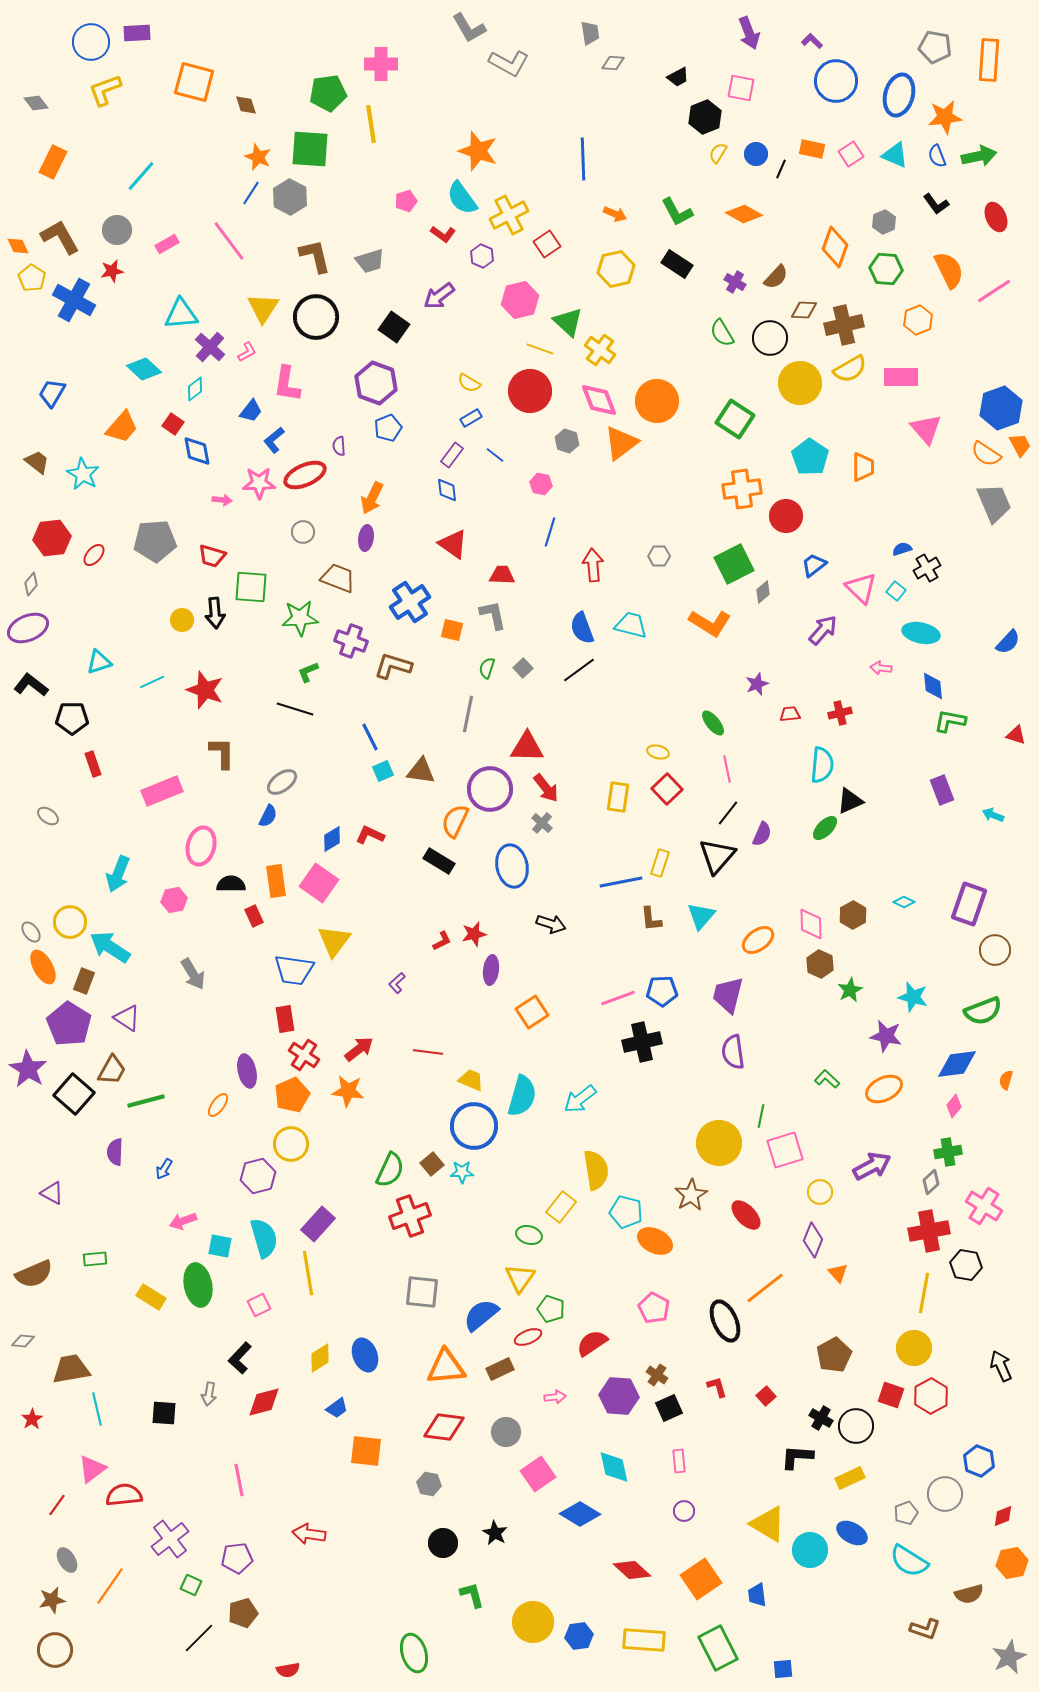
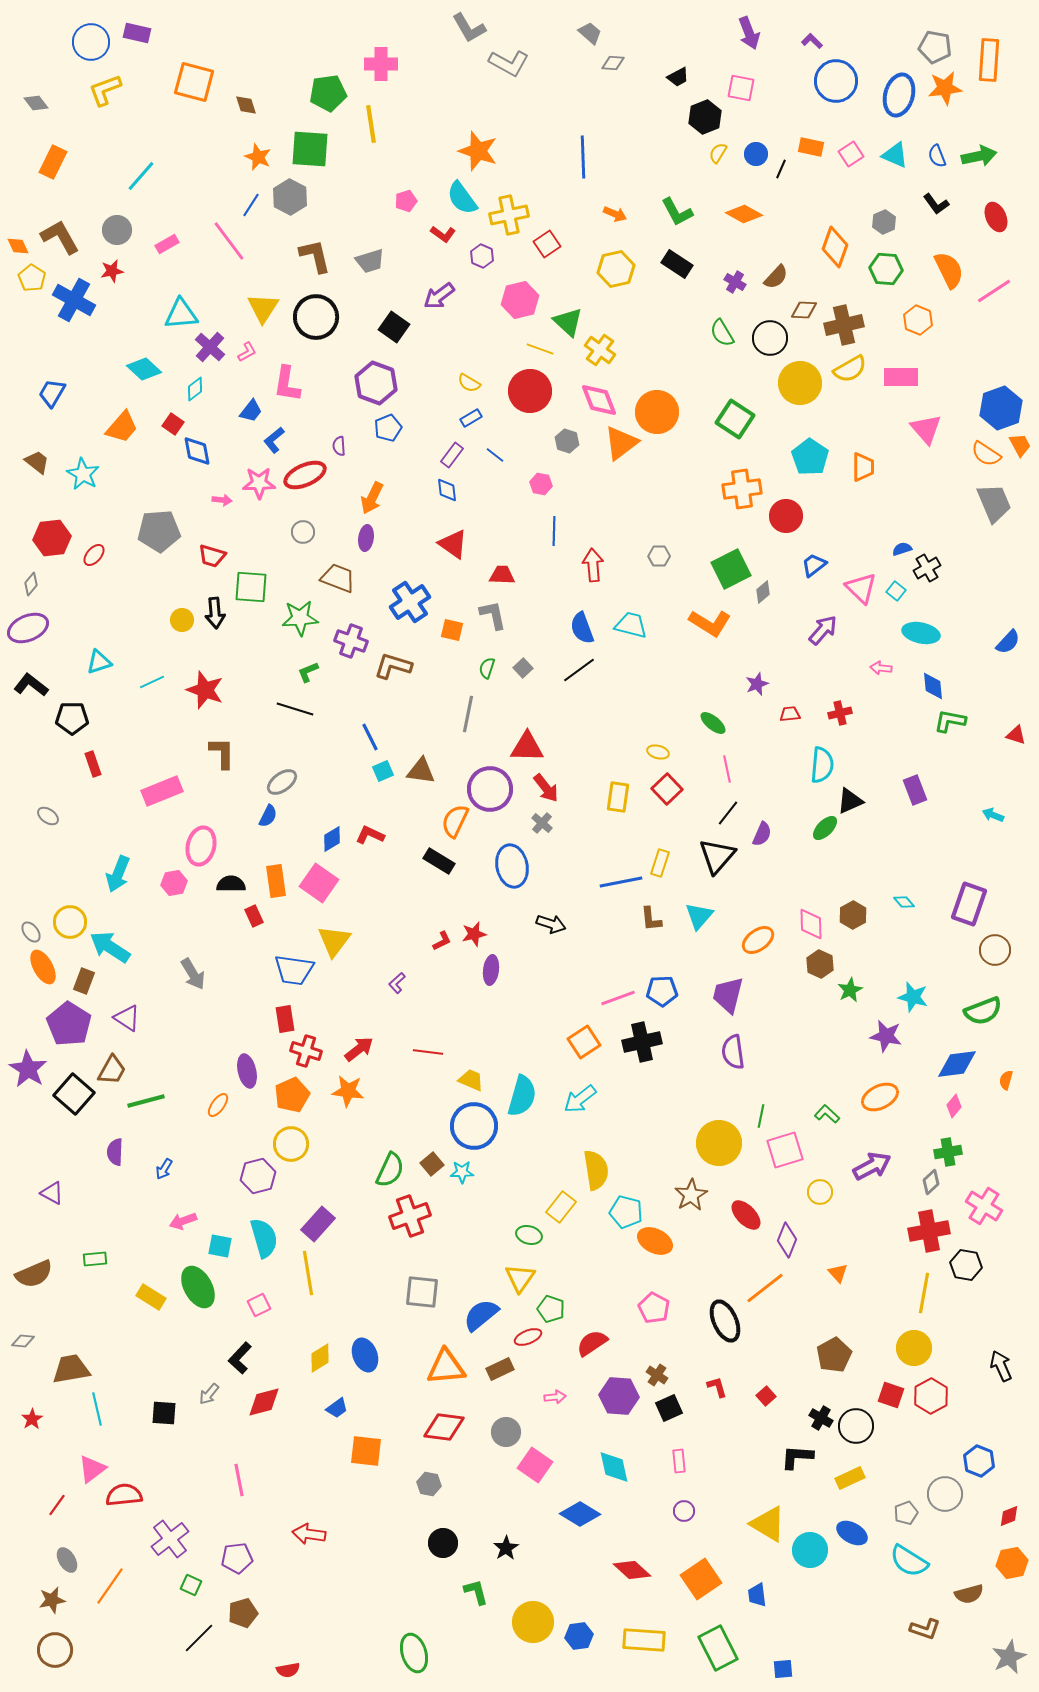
purple rectangle at (137, 33): rotated 16 degrees clockwise
gray trapezoid at (590, 33): rotated 40 degrees counterclockwise
orange star at (945, 117): moved 29 px up
orange rectangle at (812, 149): moved 1 px left, 2 px up
blue line at (583, 159): moved 2 px up
blue line at (251, 193): moved 12 px down
yellow cross at (509, 215): rotated 15 degrees clockwise
orange hexagon at (918, 320): rotated 16 degrees counterclockwise
orange circle at (657, 401): moved 11 px down
blue line at (550, 532): moved 4 px right, 1 px up; rotated 16 degrees counterclockwise
gray pentagon at (155, 541): moved 4 px right, 10 px up
green square at (734, 564): moved 3 px left, 5 px down
green ellipse at (713, 723): rotated 12 degrees counterclockwise
purple rectangle at (942, 790): moved 27 px left
pink hexagon at (174, 900): moved 17 px up
cyan diamond at (904, 902): rotated 25 degrees clockwise
cyan triangle at (701, 916): moved 2 px left
orange square at (532, 1012): moved 52 px right, 30 px down
red cross at (304, 1055): moved 2 px right, 4 px up; rotated 16 degrees counterclockwise
green L-shape at (827, 1079): moved 35 px down
orange ellipse at (884, 1089): moved 4 px left, 8 px down
purple diamond at (813, 1240): moved 26 px left
green ellipse at (198, 1285): moved 2 px down; rotated 18 degrees counterclockwise
gray arrow at (209, 1394): rotated 30 degrees clockwise
pink square at (538, 1474): moved 3 px left, 9 px up; rotated 20 degrees counterclockwise
red diamond at (1003, 1516): moved 6 px right
black star at (495, 1533): moved 11 px right, 15 px down; rotated 10 degrees clockwise
green L-shape at (472, 1595): moved 4 px right, 3 px up
